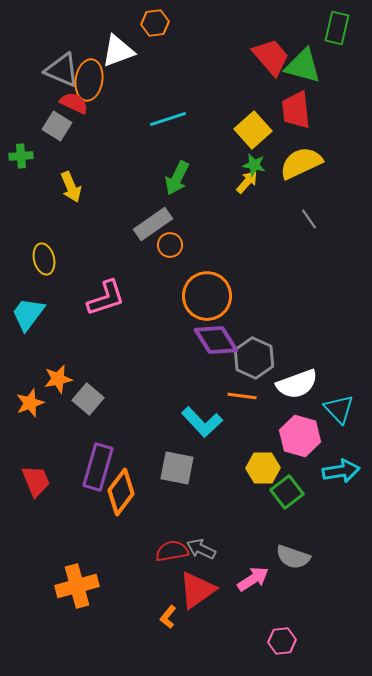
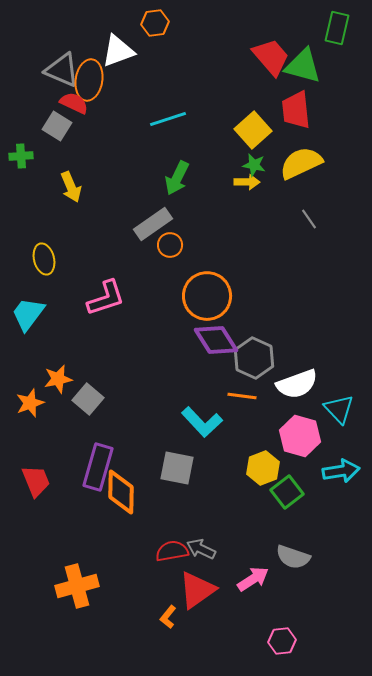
yellow arrow at (247, 182): rotated 50 degrees clockwise
yellow hexagon at (263, 468): rotated 20 degrees counterclockwise
orange diamond at (121, 492): rotated 36 degrees counterclockwise
